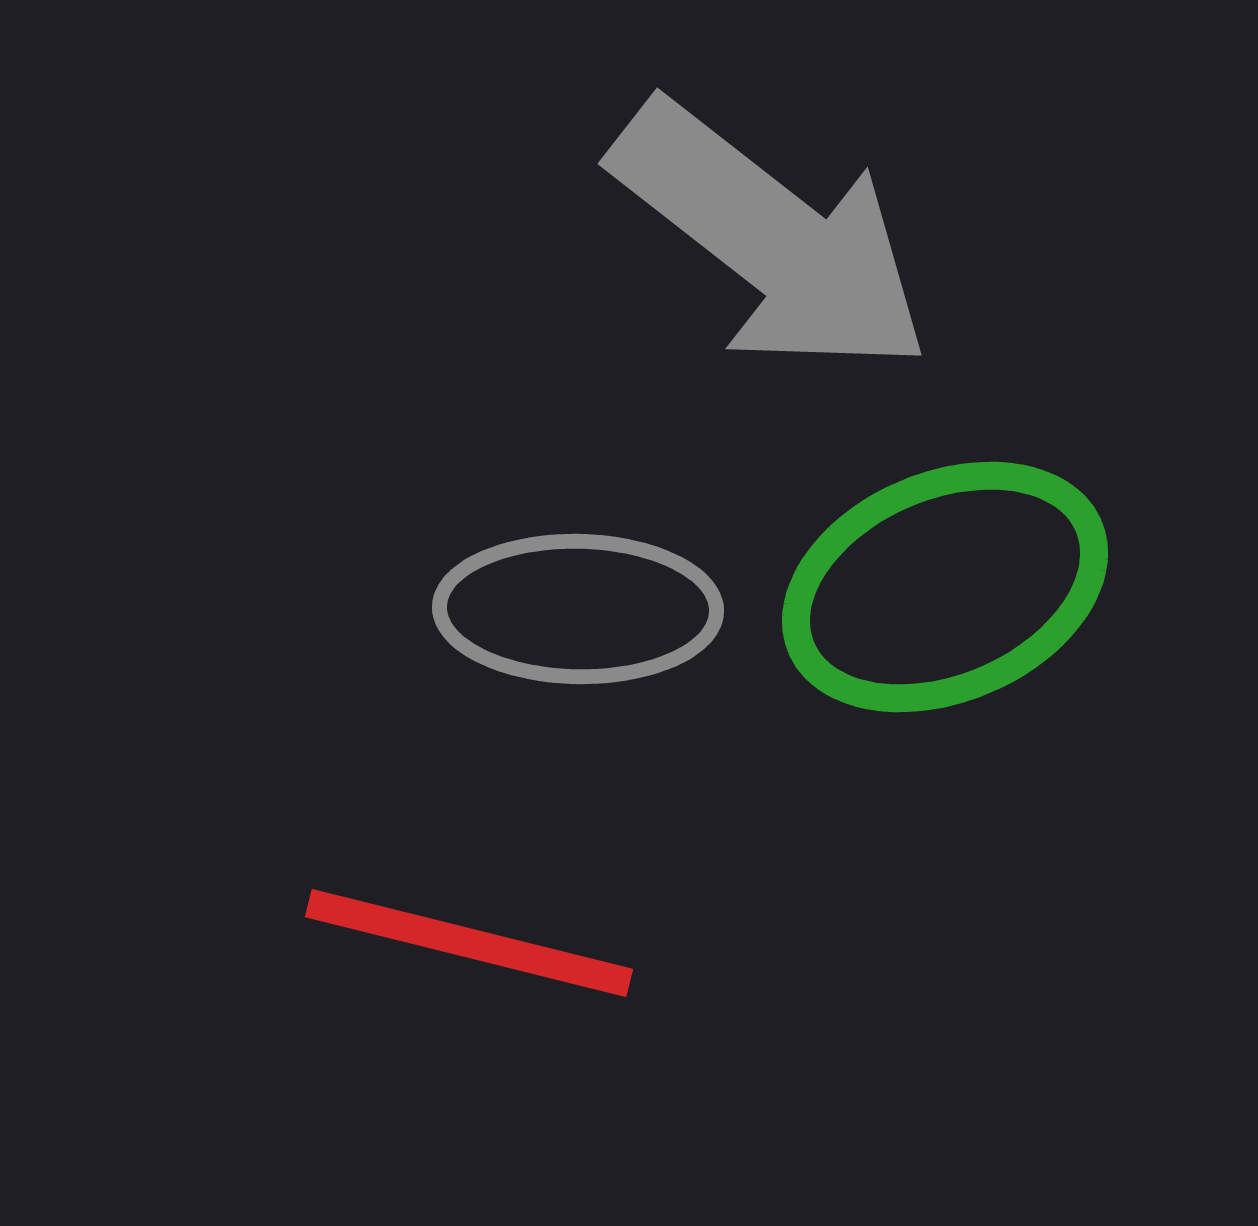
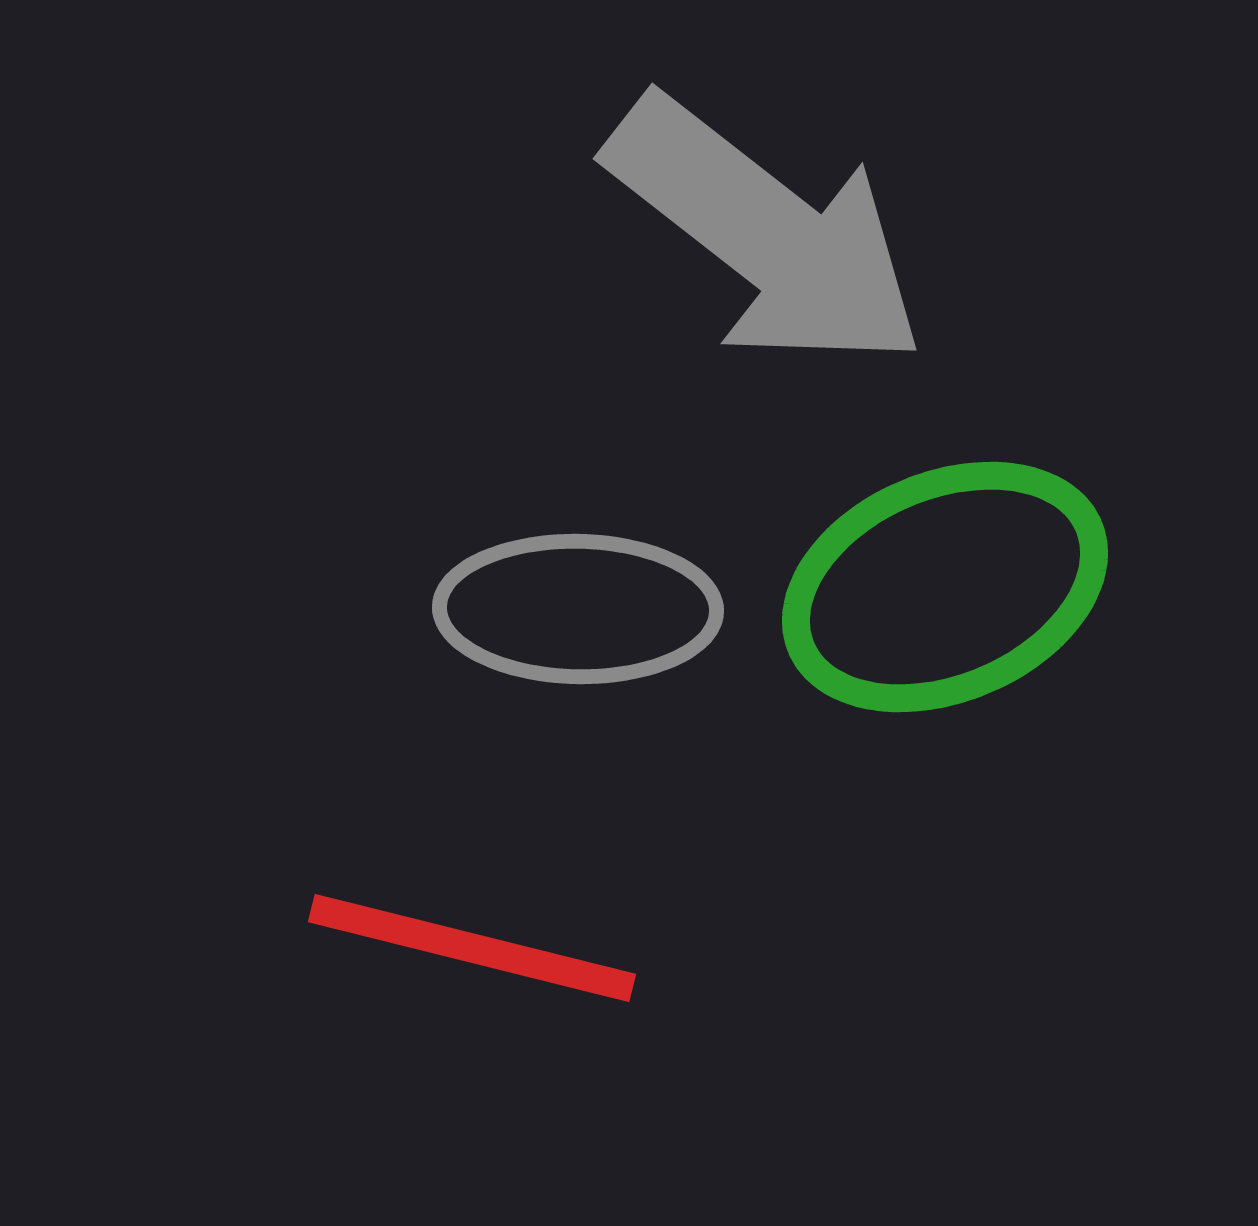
gray arrow: moved 5 px left, 5 px up
red line: moved 3 px right, 5 px down
